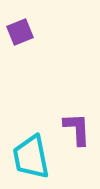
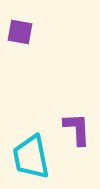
purple square: rotated 32 degrees clockwise
